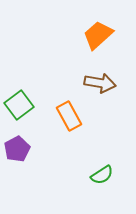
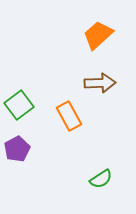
brown arrow: rotated 12 degrees counterclockwise
green semicircle: moved 1 px left, 4 px down
